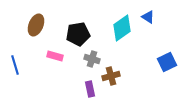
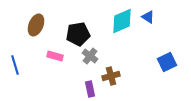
cyan diamond: moved 7 px up; rotated 12 degrees clockwise
gray cross: moved 2 px left, 3 px up; rotated 21 degrees clockwise
